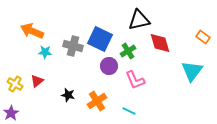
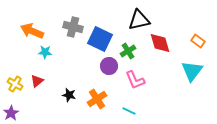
orange rectangle: moved 5 px left, 4 px down
gray cross: moved 19 px up
black star: moved 1 px right
orange cross: moved 2 px up
